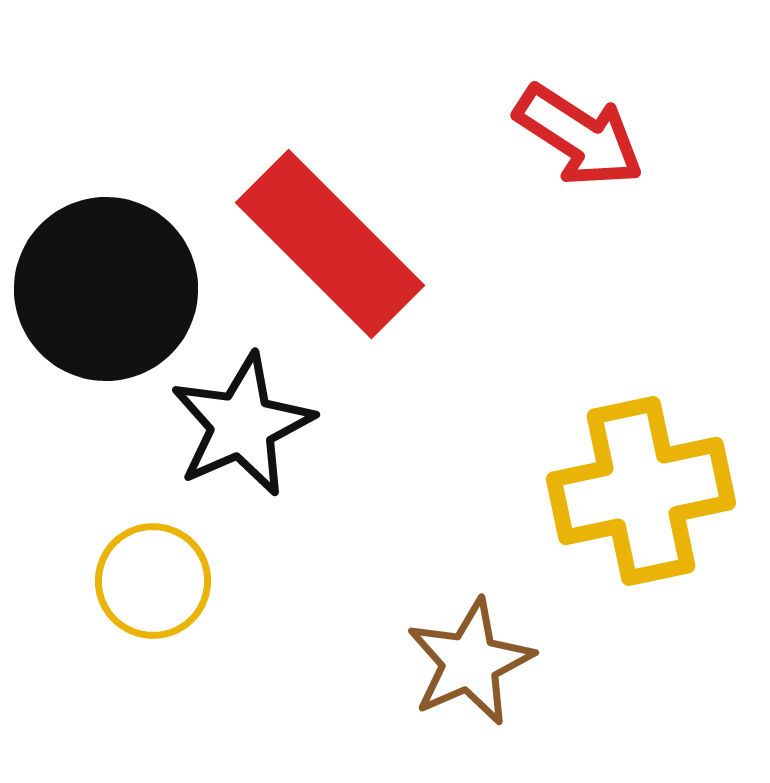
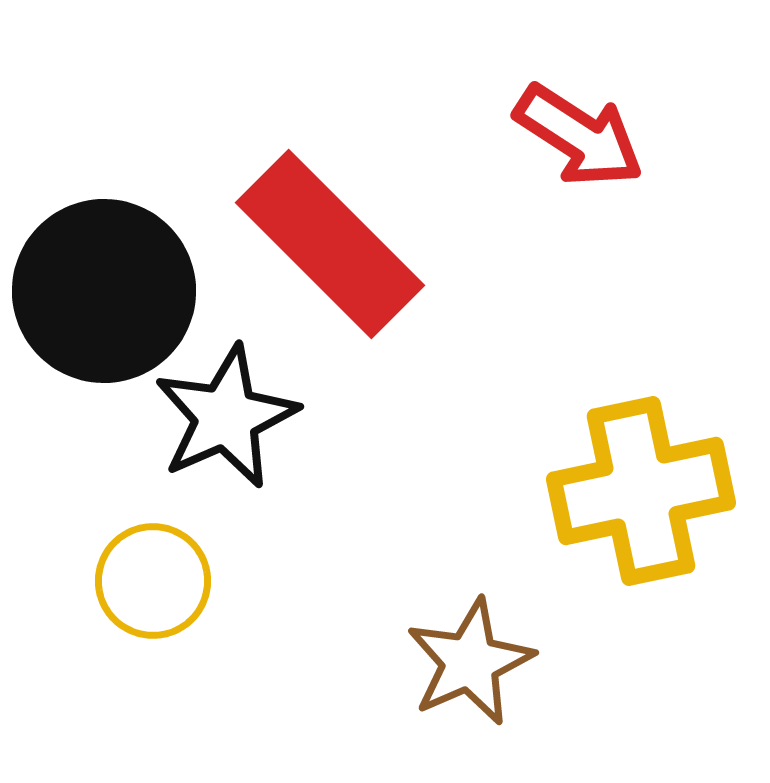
black circle: moved 2 px left, 2 px down
black star: moved 16 px left, 8 px up
